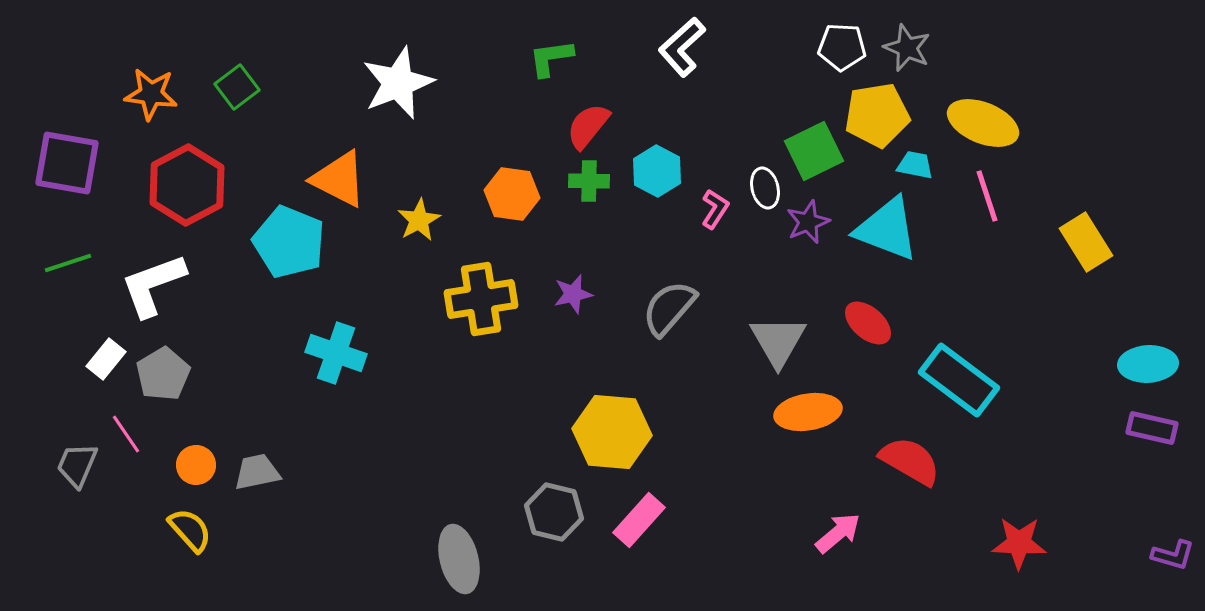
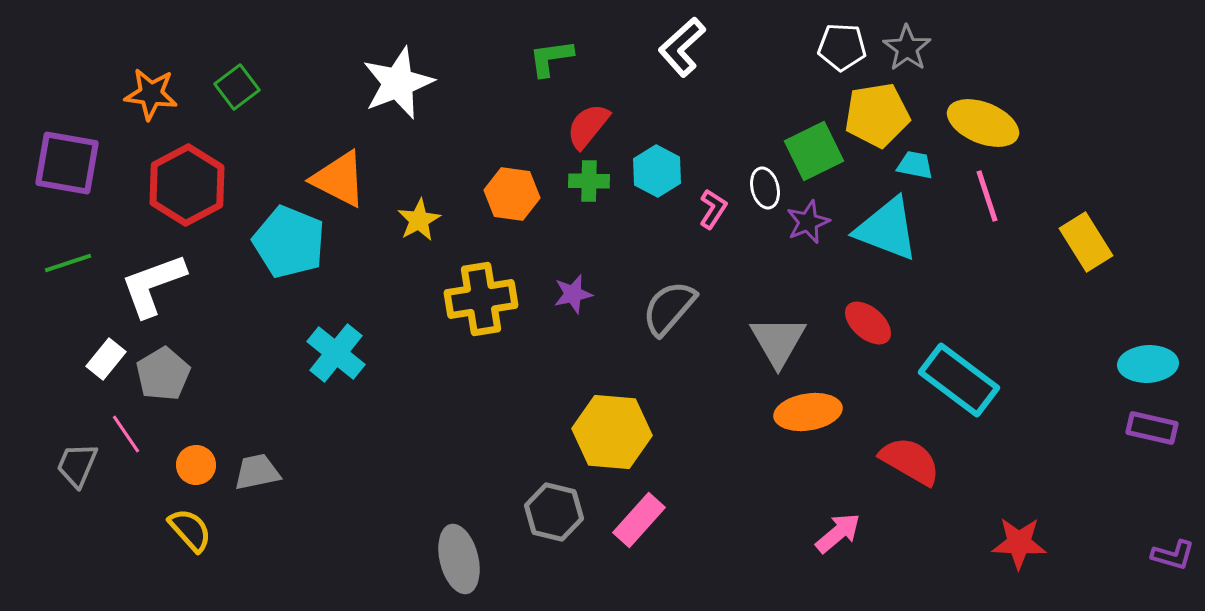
gray star at (907, 48): rotated 12 degrees clockwise
pink L-shape at (715, 209): moved 2 px left
cyan cross at (336, 353): rotated 20 degrees clockwise
